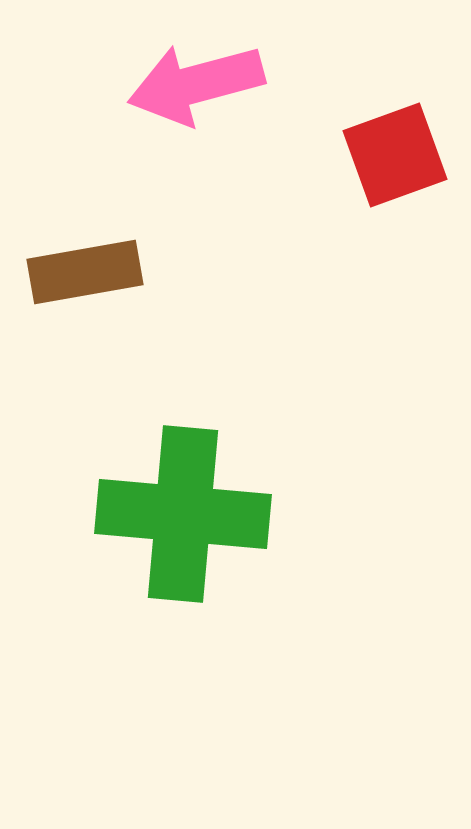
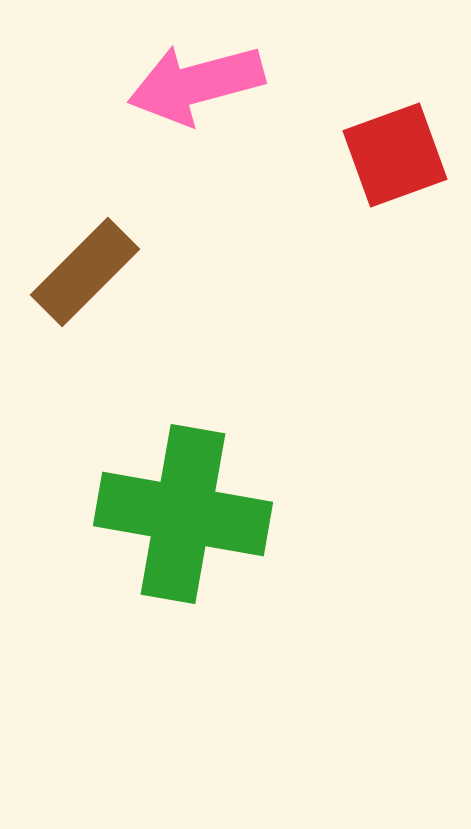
brown rectangle: rotated 35 degrees counterclockwise
green cross: rotated 5 degrees clockwise
